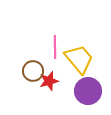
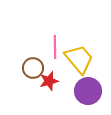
brown circle: moved 3 px up
